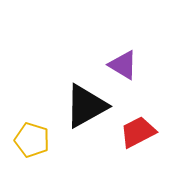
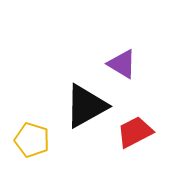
purple triangle: moved 1 px left, 1 px up
red trapezoid: moved 3 px left
